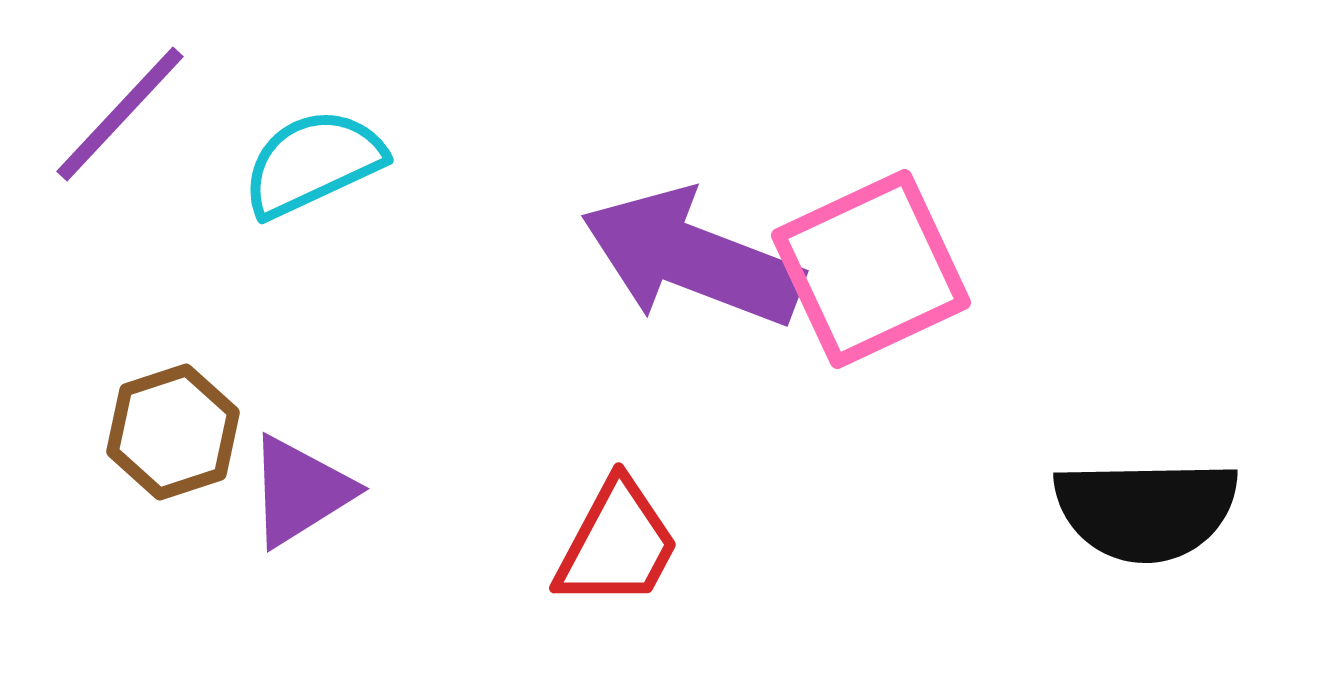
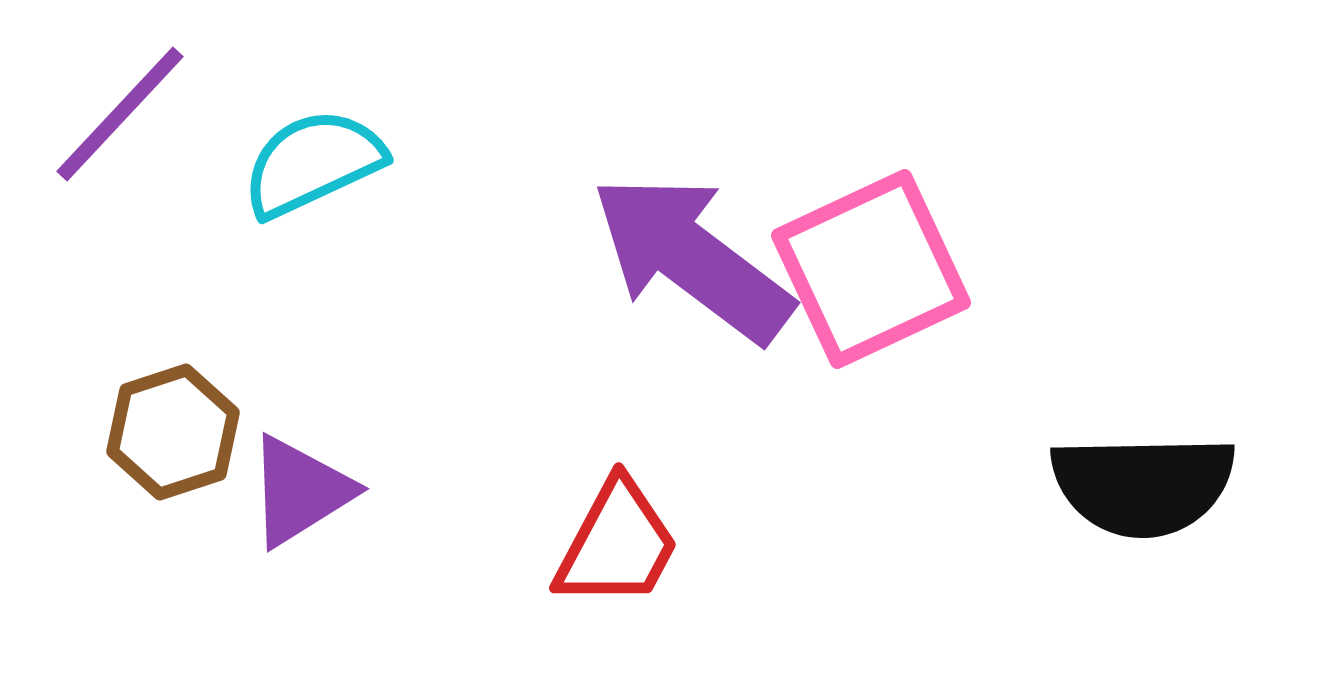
purple arrow: rotated 16 degrees clockwise
black semicircle: moved 3 px left, 25 px up
